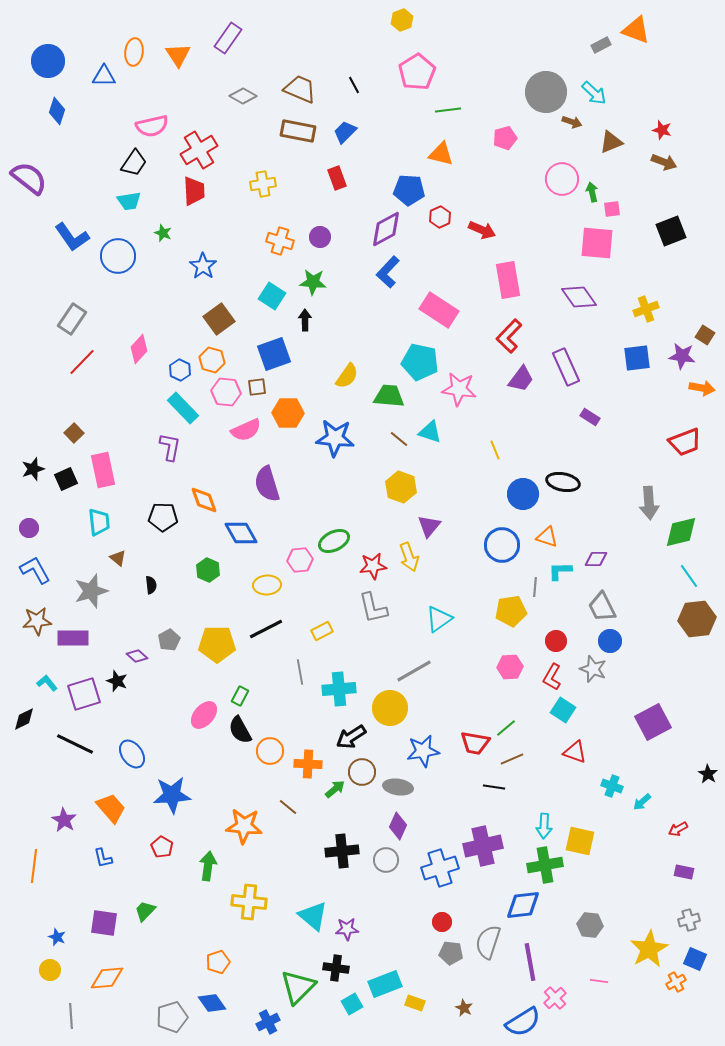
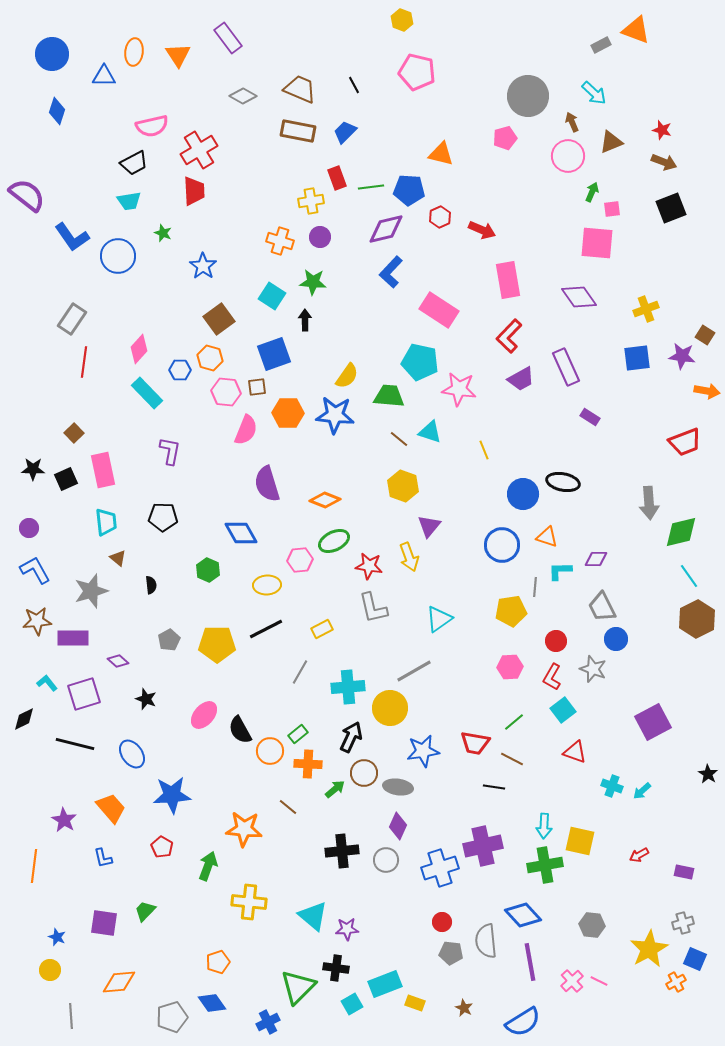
yellow hexagon at (402, 20): rotated 20 degrees counterclockwise
purple rectangle at (228, 38): rotated 72 degrees counterclockwise
blue circle at (48, 61): moved 4 px right, 7 px up
pink pentagon at (417, 72): rotated 27 degrees counterclockwise
gray circle at (546, 92): moved 18 px left, 4 px down
green line at (448, 110): moved 77 px left, 77 px down
brown arrow at (572, 122): rotated 132 degrees counterclockwise
black trapezoid at (134, 163): rotated 28 degrees clockwise
purple semicircle at (29, 178): moved 2 px left, 17 px down
pink circle at (562, 179): moved 6 px right, 23 px up
yellow cross at (263, 184): moved 48 px right, 17 px down
green arrow at (592, 192): rotated 36 degrees clockwise
purple diamond at (386, 229): rotated 15 degrees clockwise
black square at (671, 231): moved 23 px up
blue L-shape at (388, 272): moved 3 px right
orange hexagon at (212, 360): moved 2 px left, 2 px up
red line at (82, 362): moved 2 px right; rotated 36 degrees counterclockwise
blue hexagon at (180, 370): rotated 25 degrees counterclockwise
purple trapezoid at (521, 379): rotated 24 degrees clockwise
orange arrow at (702, 388): moved 5 px right, 3 px down
cyan rectangle at (183, 408): moved 36 px left, 15 px up
pink semicircle at (246, 430): rotated 44 degrees counterclockwise
blue star at (335, 438): moved 23 px up
purple L-shape at (170, 447): moved 4 px down
yellow line at (495, 450): moved 11 px left
black star at (33, 469): rotated 20 degrees clockwise
yellow hexagon at (401, 487): moved 2 px right, 1 px up
orange diamond at (204, 500): moved 121 px right; rotated 48 degrees counterclockwise
cyan trapezoid at (99, 522): moved 7 px right
red star at (373, 566): moved 4 px left; rotated 16 degrees clockwise
brown hexagon at (697, 619): rotated 21 degrees counterclockwise
yellow rectangle at (322, 631): moved 2 px up
blue circle at (610, 641): moved 6 px right, 2 px up
purple diamond at (137, 656): moved 19 px left, 5 px down
gray line at (300, 672): rotated 40 degrees clockwise
black star at (117, 681): moved 29 px right, 18 px down
cyan cross at (339, 689): moved 9 px right, 2 px up
green rectangle at (240, 696): moved 58 px right, 38 px down; rotated 24 degrees clockwise
cyan square at (563, 710): rotated 20 degrees clockwise
green line at (506, 728): moved 8 px right, 6 px up
black arrow at (351, 737): rotated 148 degrees clockwise
black line at (75, 744): rotated 12 degrees counterclockwise
brown line at (512, 759): rotated 50 degrees clockwise
brown circle at (362, 772): moved 2 px right, 1 px down
cyan arrow at (642, 802): moved 11 px up
orange star at (244, 826): moved 3 px down
red arrow at (678, 829): moved 39 px left, 26 px down
green arrow at (208, 866): rotated 12 degrees clockwise
blue diamond at (523, 905): moved 10 px down; rotated 54 degrees clockwise
gray cross at (689, 920): moved 6 px left, 3 px down
gray hexagon at (590, 925): moved 2 px right
gray semicircle at (488, 942): moved 2 px left, 1 px up; rotated 24 degrees counterclockwise
orange diamond at (107, 978): moved 12 px right, 4 px down
pink line at (599, 981): rotated 18 degrees clockwise
pink cross at (555, 998): moved 17 px right, 17 px up
